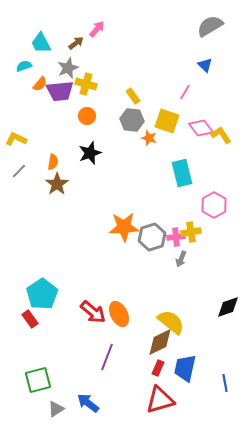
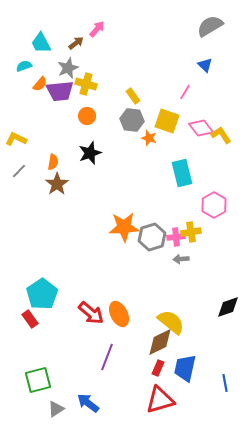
gray arrow at (181, 259): rotated 63 degrees clockwise
red arrow at (93, 312): moved 2 px left, 1 px down
